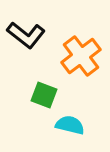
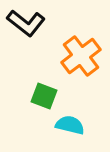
black L-shape: moved 12 px up
green square: moved 1 px down
